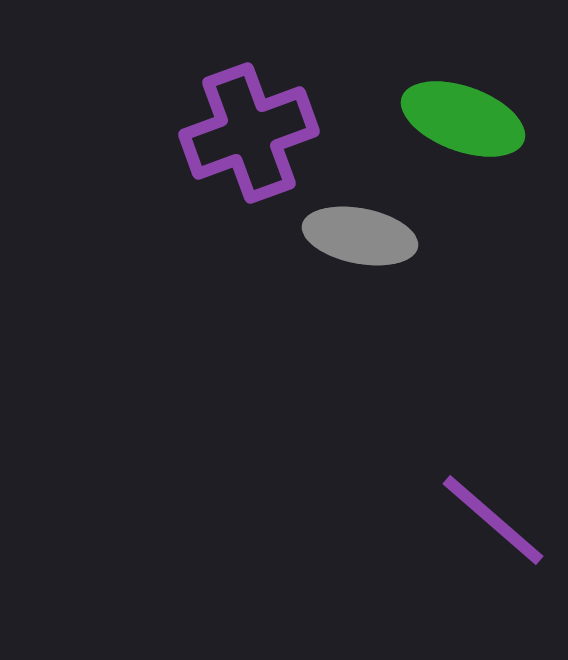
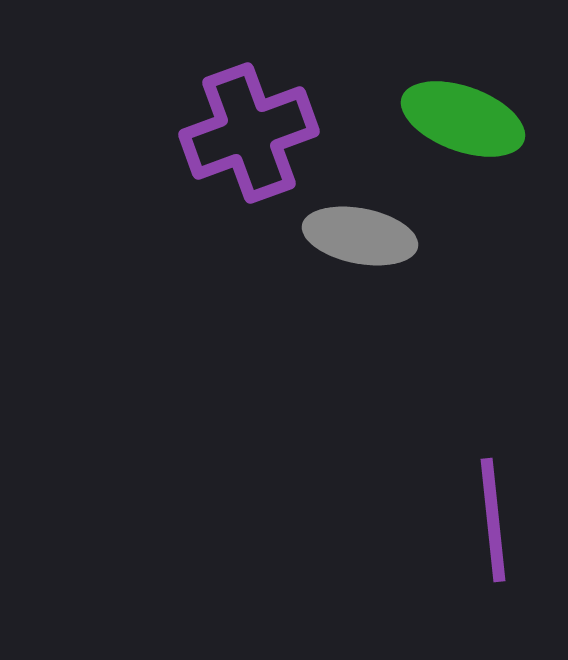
purple line: rotated 43 degrees clockwise
